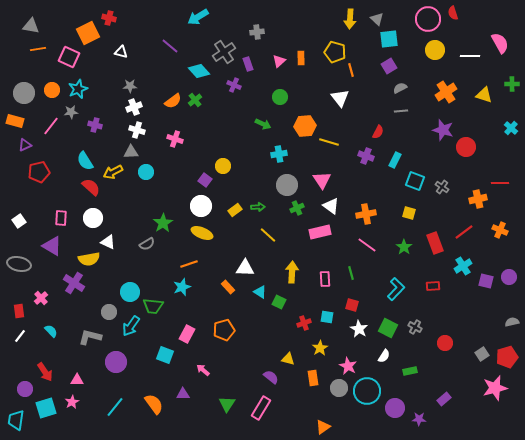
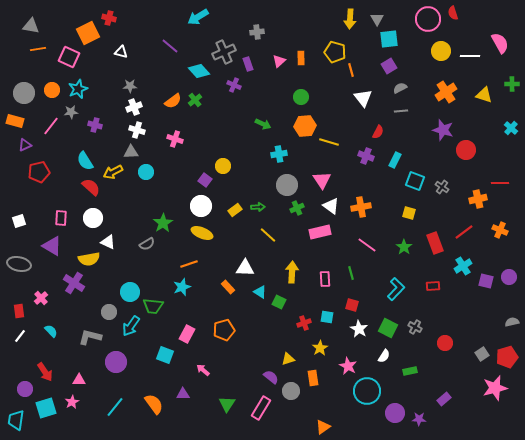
gray triangle at (377, 19): rotated 16 degrees clockwise
yellow circle at (435, 50): moved 6 px right, 1 px down
gray cross at (224, 52): rotated 10 degrees clockwise
green circle at (280, 97): moved 21 px right
white triangle at (340, 98): moved 23 px right
red circle at (466, 147): moved 3 px down
orange cross at (366, 214): moved 5 px left, 7 px up
white square at (19, 221): rotated 16 degrees clockwise
yellow triangle at (288, 359): rotated 32 degrees counterclockwise
pink triangle at (77, 380): moved 2 px right
gray circle at (339, 388): moved 48 px left, 3 px down
purple circle at (395, 408): moved 5 px down
